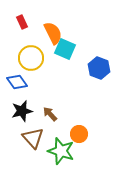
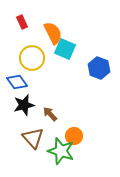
yellow circle: moved 1 px right
black star: moved 2 px right, 6 px up
orange circle: moved 5 px left, 2 px down
